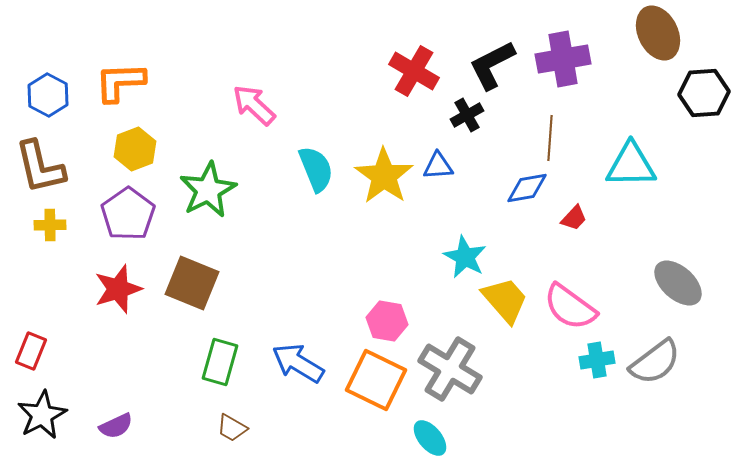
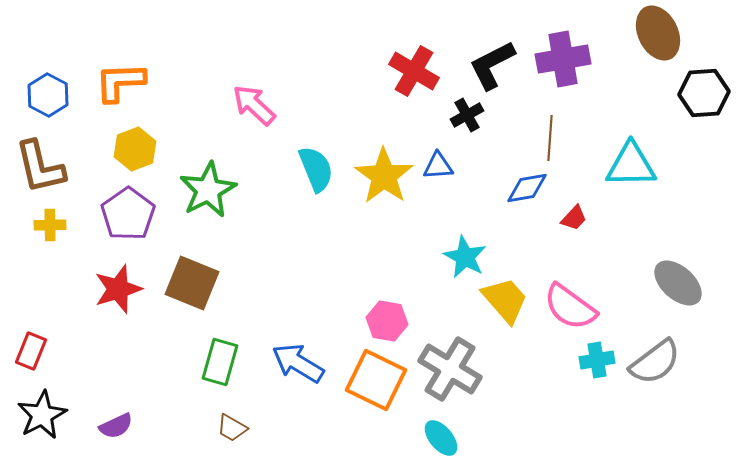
cyan ellipse: moved 11 px right
